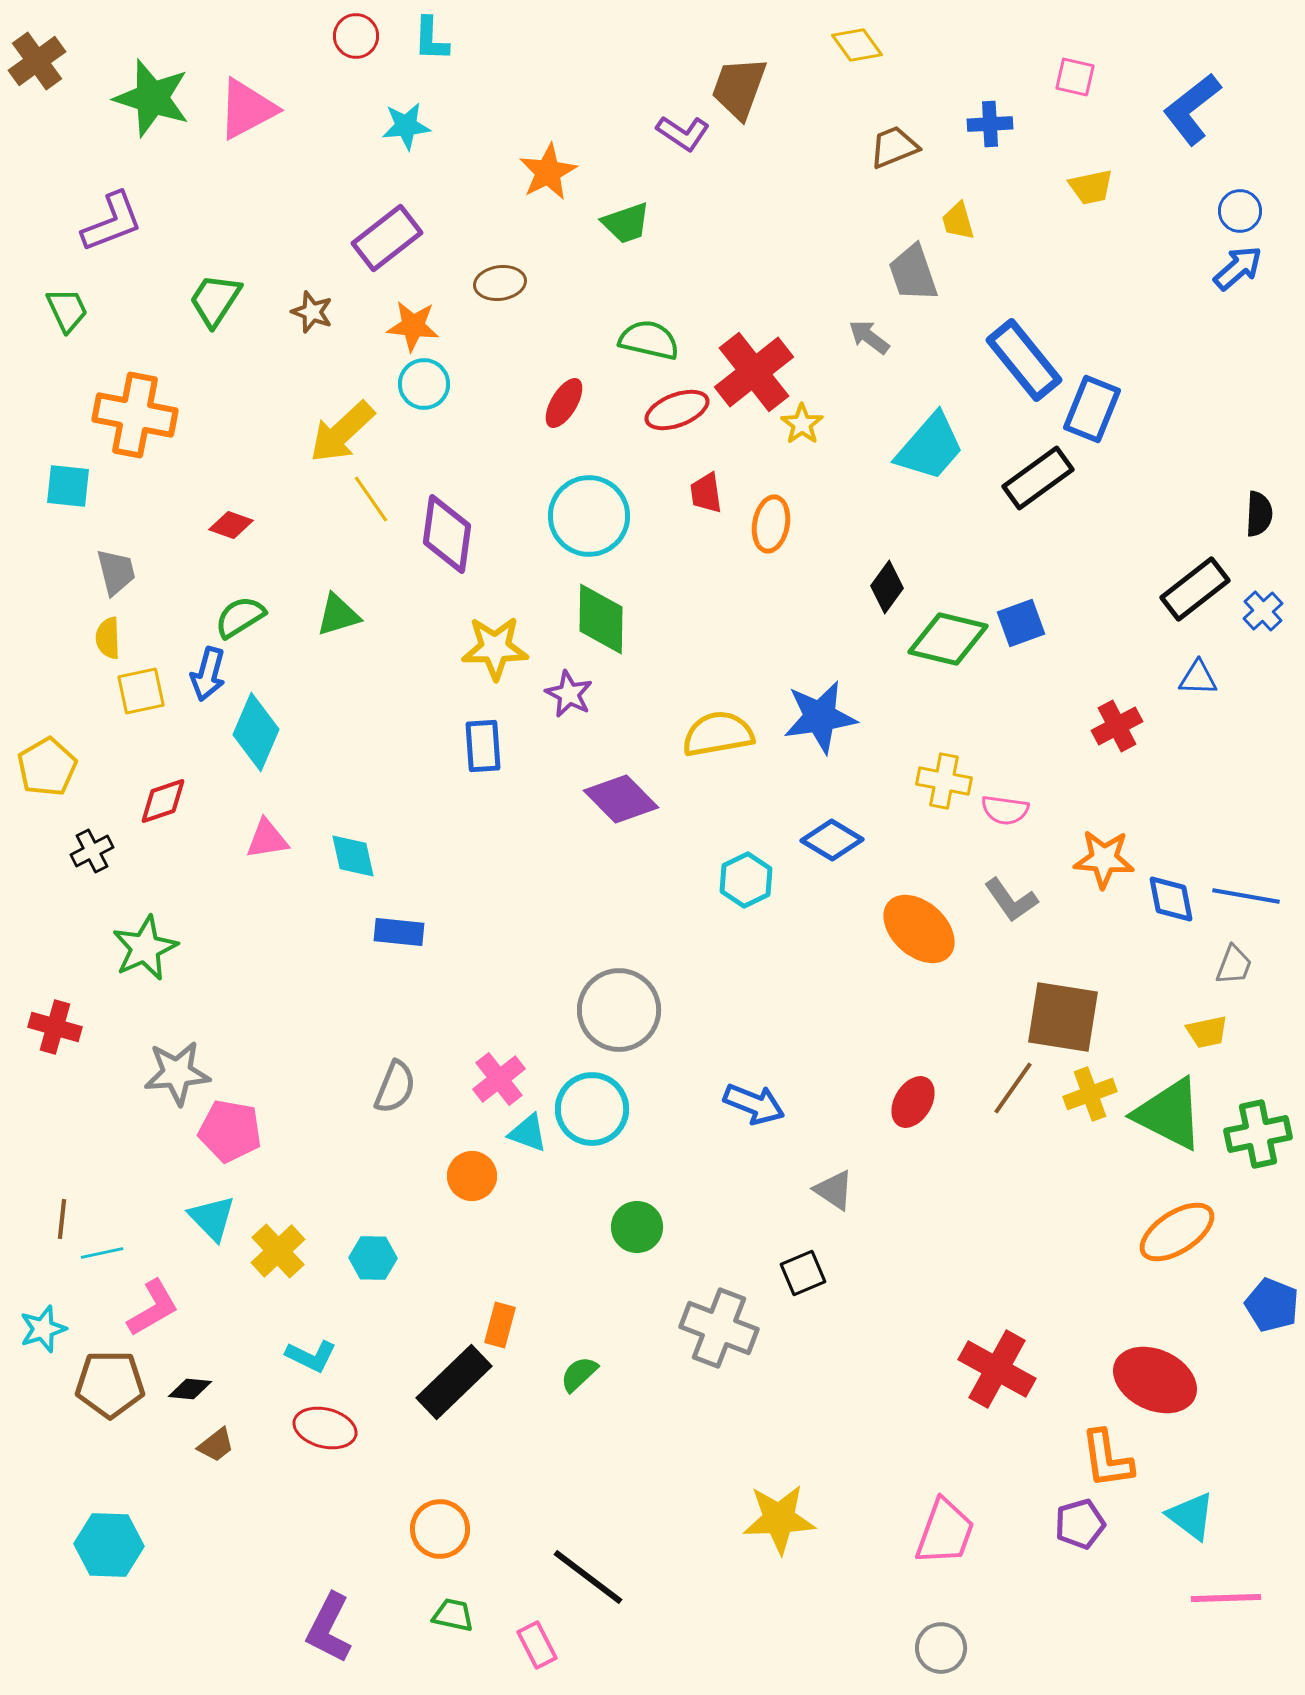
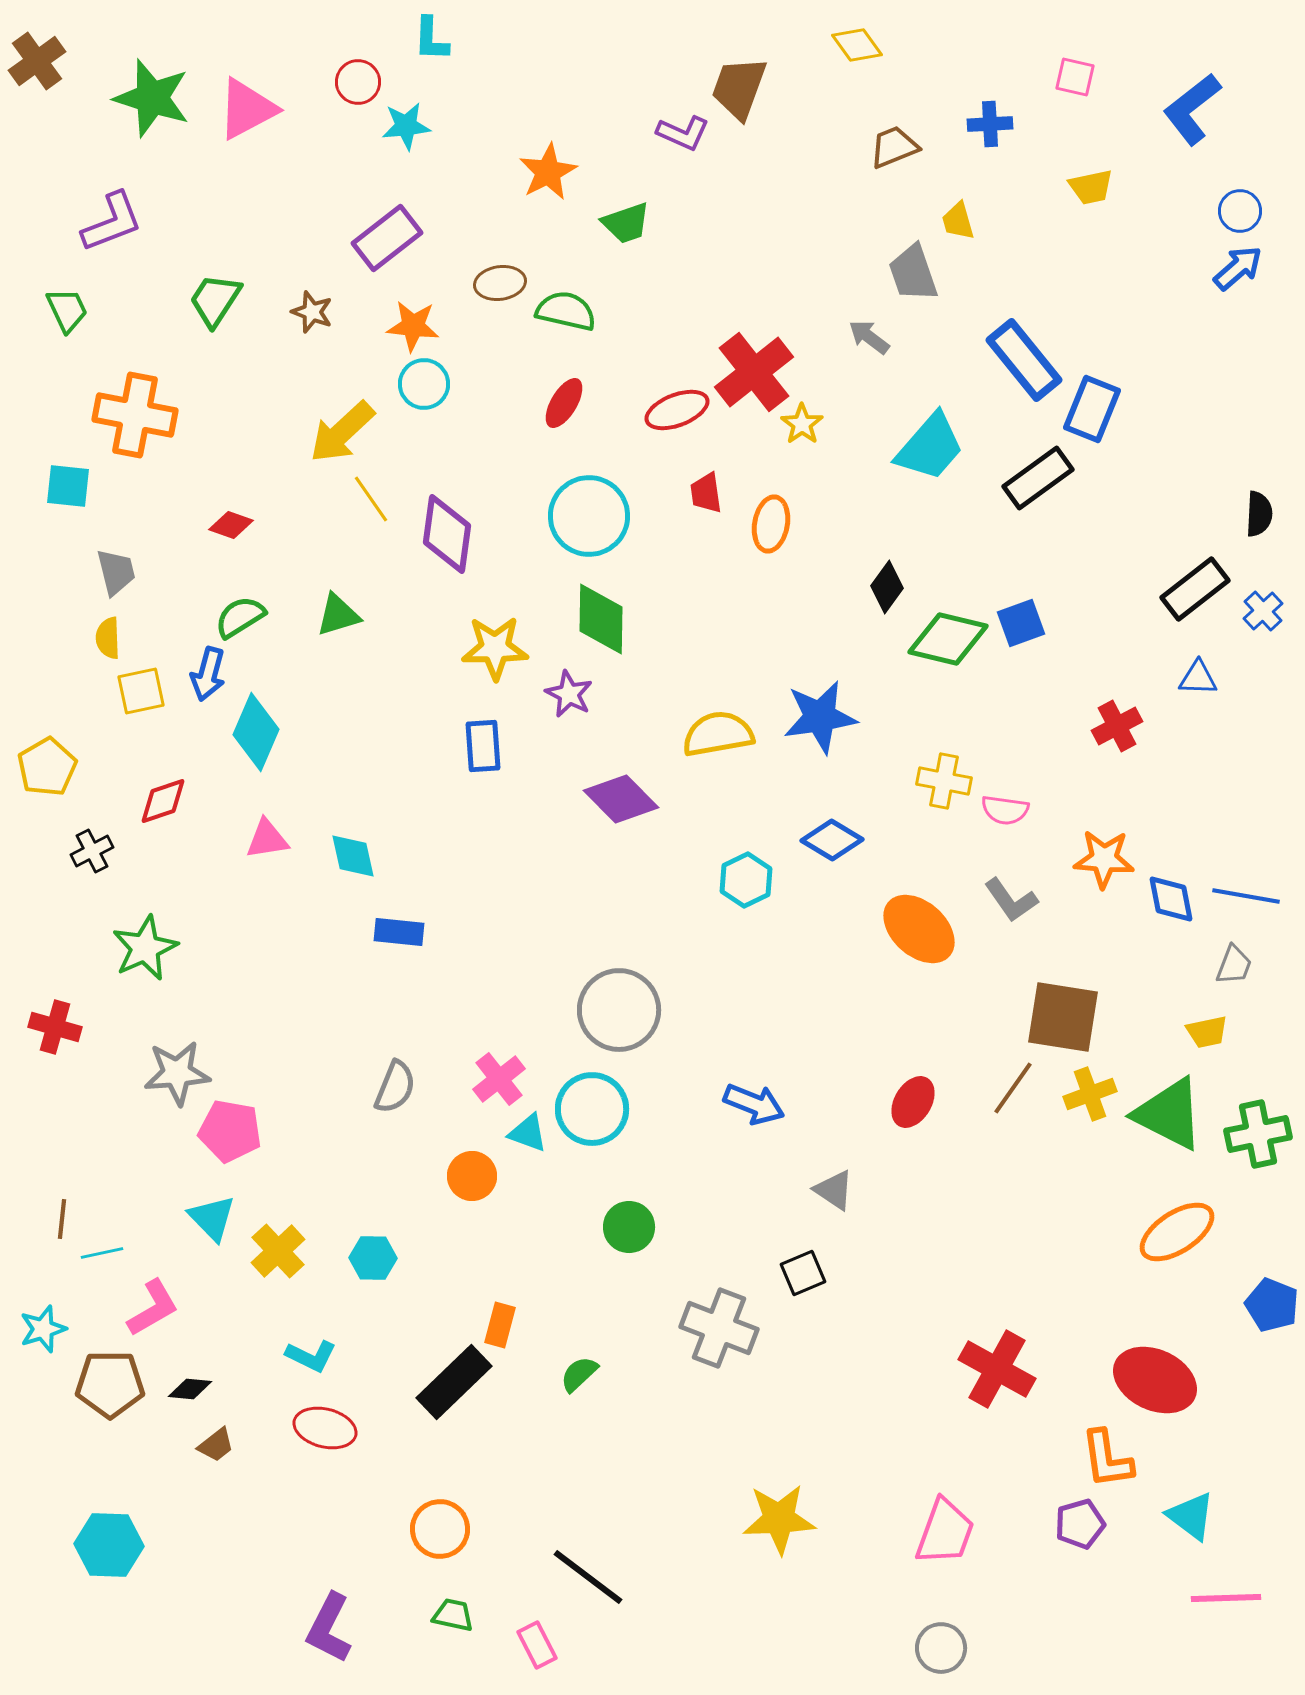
red circle at (356, 36): moved 2 px right, 46 px down
purple L-shape at (683, 133): rotated 10 degrees counterclockwise
green semicircle at (649, 340): moved 83 px left, 29 px up
green circle at (637, 1227): moved 8 px left
